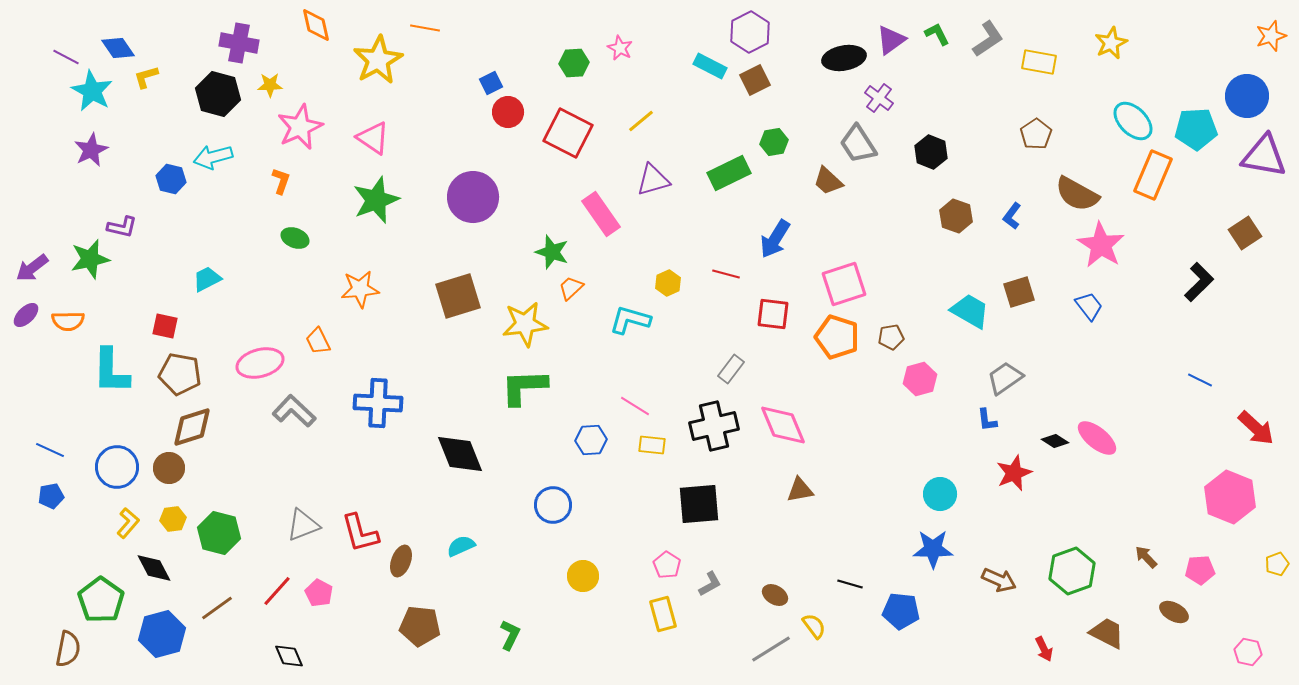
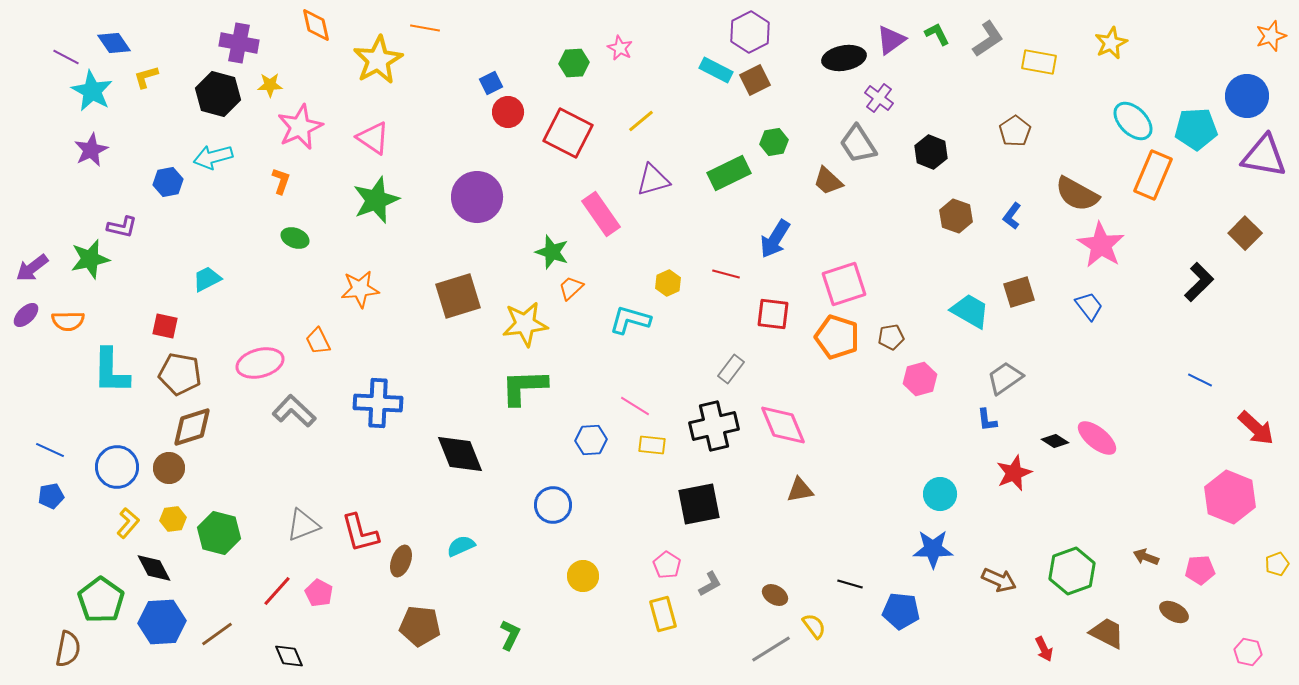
blue diamond at (118, 48): moved 4 px left, 5 px up
cyan rectangle at (710, 66): moved 6 px right, 4 px down
brown pentagon at (1036, 134): moved 21 px left, 3 px up
blue hexagon at (171, 179): moved 3 px left, 3 px down; rotated 24 degrees counterclockwise
purple circle at (473, 197): moved 4 px right
brown square at (1245, 233): rotated 12 degrees counterclockwise
black square at (699, 504): rotated 6 degrees counterclockwise
brown arrow at (1146, 557): rotated 25 degrees counterclockwise
brown line at (217, 608): moved 26 px down
blue hexagon at (162, 634): moved 12 px up; rotated 12 degrees clockwise
